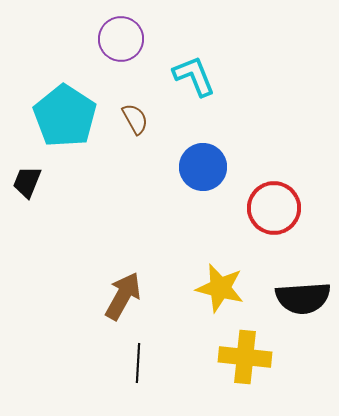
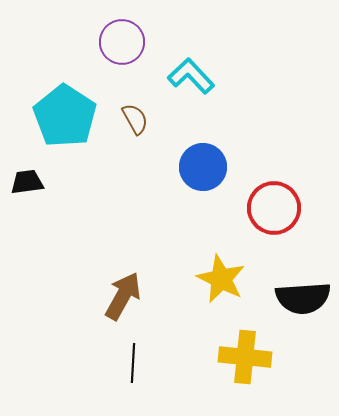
purple circle: moved 1 px right, 3 px down
cyan L-shape: moved 3 px left; rotated 21 degrees counterclockwise
black trapezoid: rotated 60 degrees clockwise
yellow star: moved 1 px right, 9 px up; rotated 12 degrees clockwise
black line: moved 5 px left
